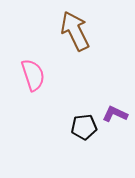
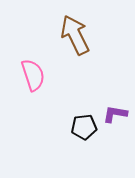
brown arrow: moved 4 px down
purple L-shape: rotated 15 degrees counterclockwise
